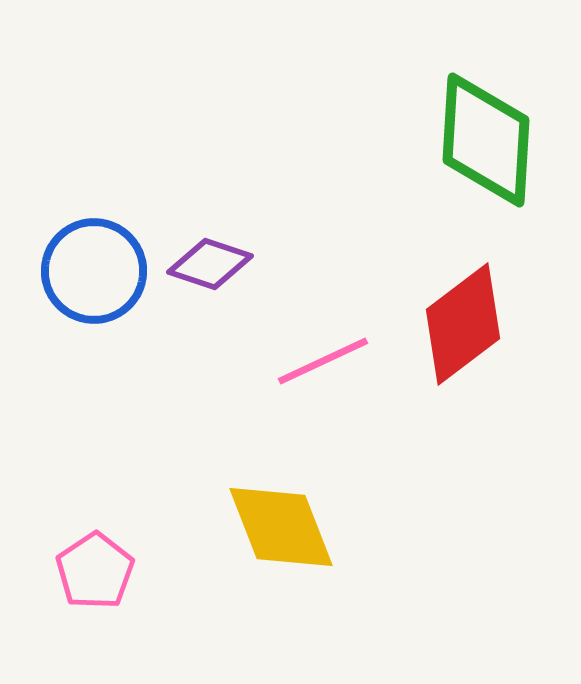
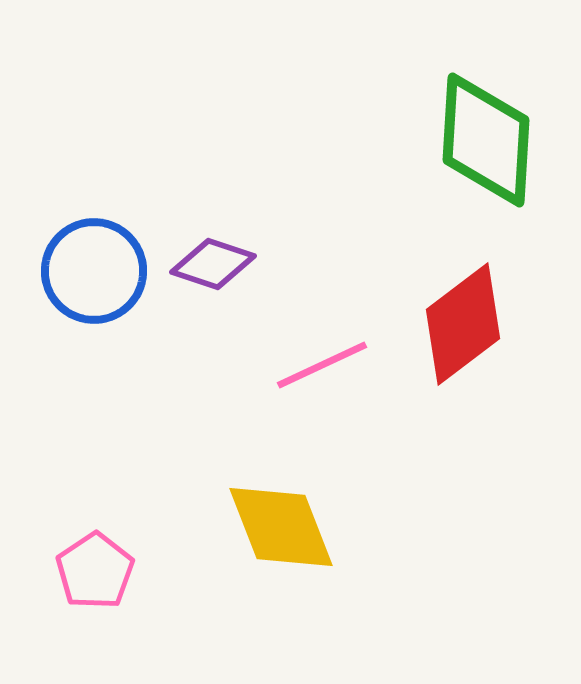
purple diamond: moved 3 px right
pink line: moved 1 px left, 4 px down
